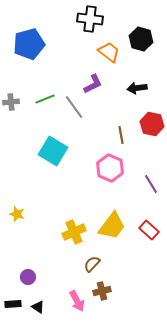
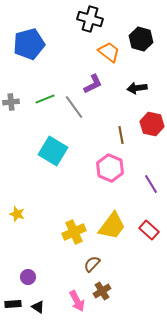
black cross: rotated 10 degrees clockwise
brown cross: rotated 18 degrees counterclockwise
